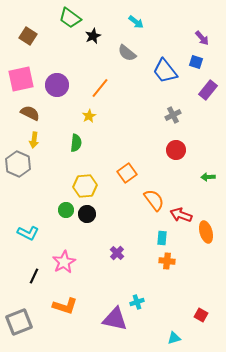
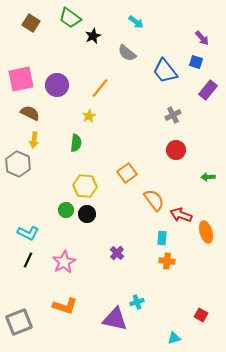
brown square: moved 3 px right, 13 px up
yellow hexagon: rotated 10 degrees clockwise
black line: moved 6 px left, 16 px up
